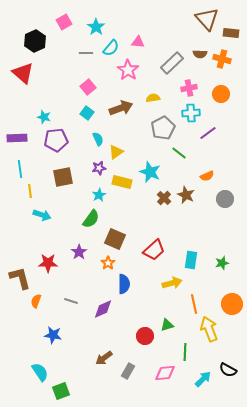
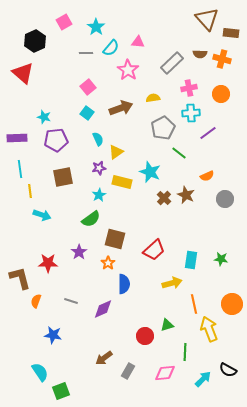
green semicircle at (91, 219): rotated 18 degrees clockwise
brown square at (115, 239): rotated 10 degrees counterclockwise
green star at (222, 263): moved 1 px left, 4 px up; rotated 24 degrees clockwise
